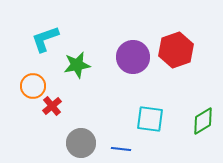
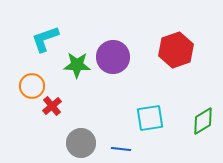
purple circle: moved 20 px left
green star: rotated 12 degrees clockwise
orange circle: moved 1 px left
cyan square: moved 1 px up; rotated 16 degrees counterclockwise
